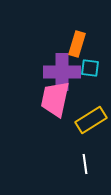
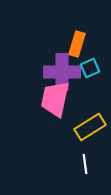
cyan square: rotated 30 degrees counterclockwise
yellow rectangle: moved 1 px left, 7 px down
